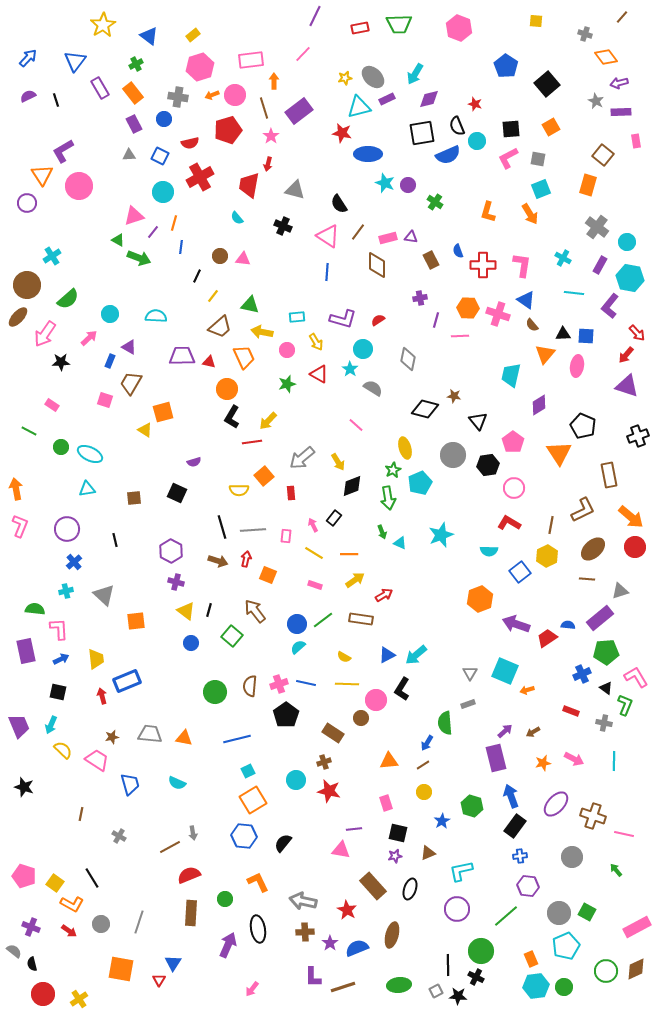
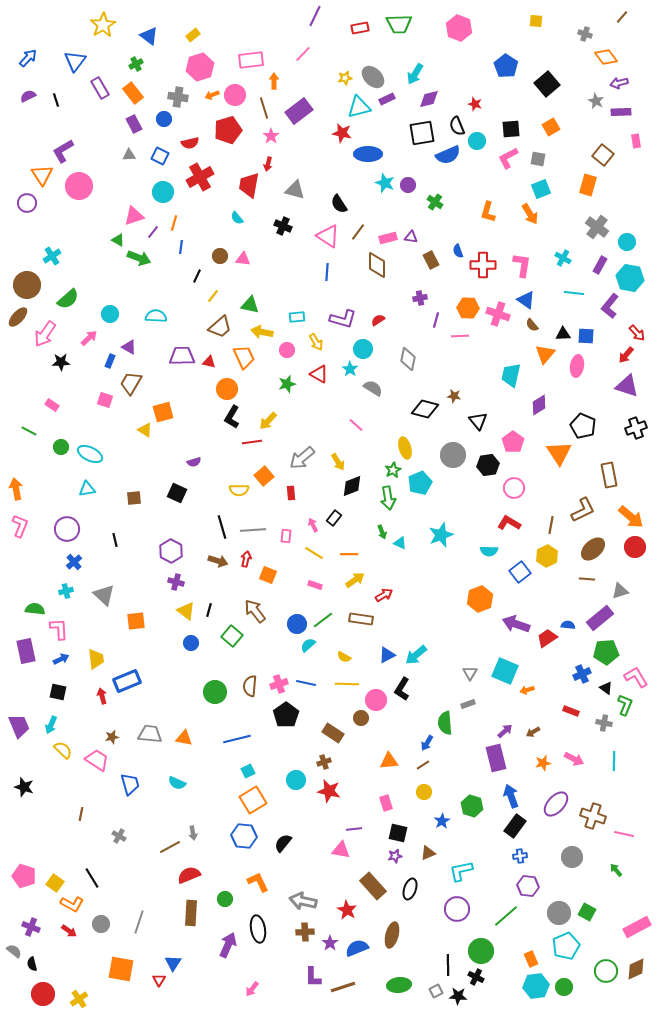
black cross at (638, 436): moved 2 px left, 8 px up
cyan semicircle at (298, 647): moved 10 px right, 2 px up
